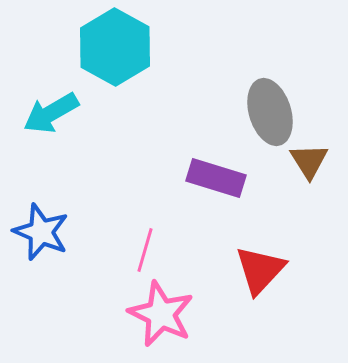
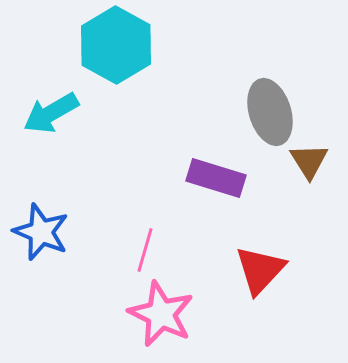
cyan hexagon: moved 1 px right, 2 px up
